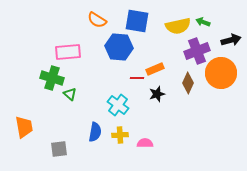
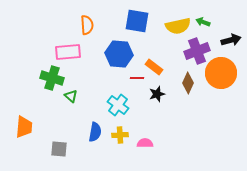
orange semicircle: moved 10 px left, 5 px down; rotated 126 degrees counterclockwise
blue hexagon: moved 7 px down
orange rectangle: moved 1 px left, 2 px up; rotated 60 degrees clockwise
green triangle: moved 1 px right, 2 px down
orange trapezoid: rotated 15 degrees clockwise
gray square: rotated 12 degrees clockwise
